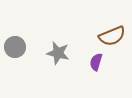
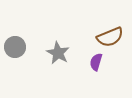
brown semicircle: moved 2 px left, 1 px down
gray star: rotated 15 degrees clockwise
